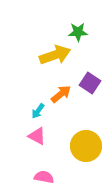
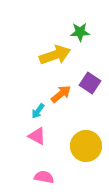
green star: moved 2 px right
